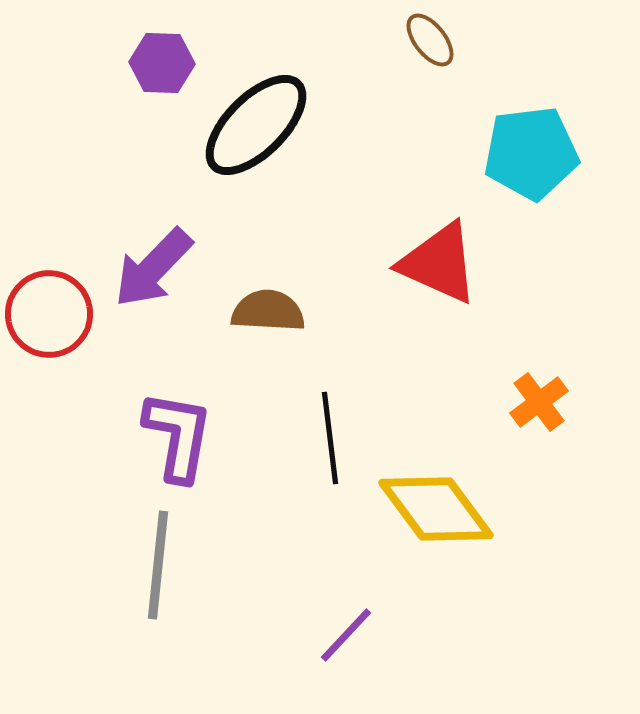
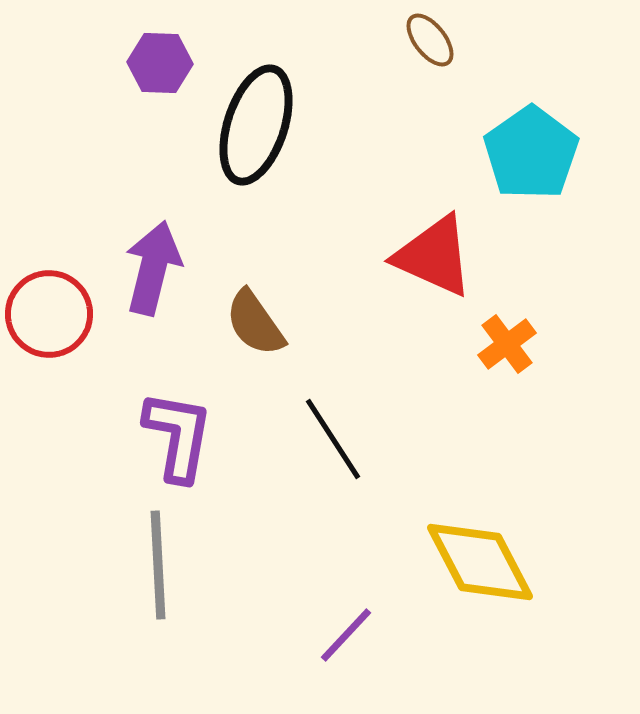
purple hexagon: moved 2 px left
black ellipse: rotated 27 degrees counterclockwise
cyan pentagon: rotated 28 degrees counterclockwise
red triangle: moved 5 px left, 7 px up
purple arrow: rotated 150 degrees clockwise
brown semicircle: moved 13 px left, 12 px down; rotated 128 degrees counterclockwise
orange cross: moved 32 px left, 58 px up
black line: moved 3 px right, 1 px down; rotated 26 degrees counterclockwise
yellow diamond: moved 44 px right, 53 px down; rotated 9 degrees clockwise
gray line: rotated 9 degrees counterclockwise
